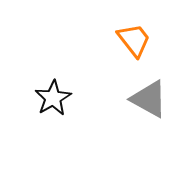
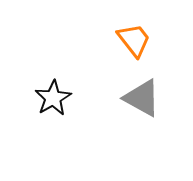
gray triangle: moved 7 px left, 1 px up
